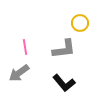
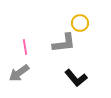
gray L-shape: moved 6 px up
black L-shape: moved 12 px right, 5 px up
